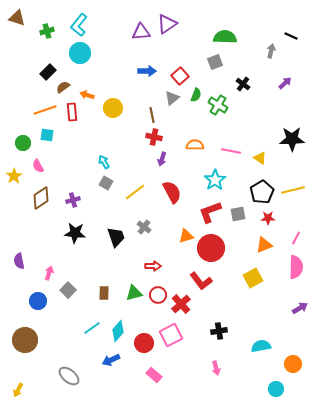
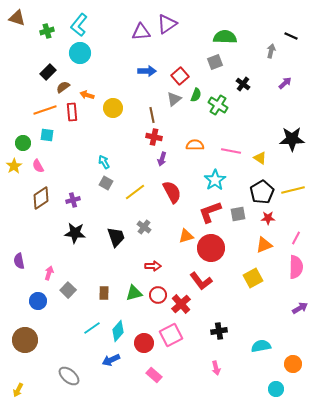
gray triangle at (172, 98): moved 2 px right, 1 px down
yellow star at (14, 176): moved 10 px up
